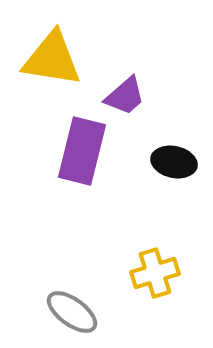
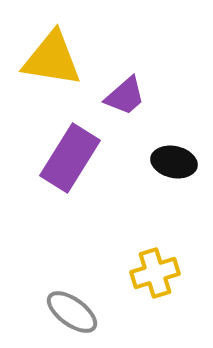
purple rectangle: moved 12 px left, 7 px down; rotated 18 degrees clockwise
